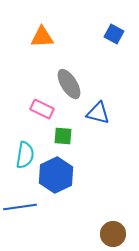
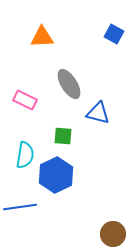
pink rectangle: moved 17 px left, 9 px up
